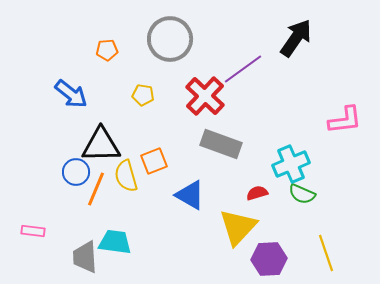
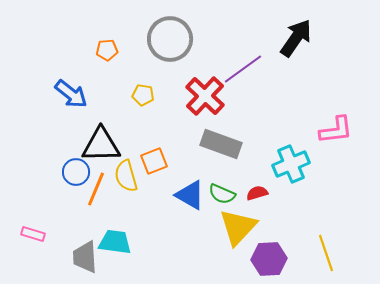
pink L-shape: moved 9 px left, 10 px down
green semicircle: moved 80 px left
pink rectangle: moved 3 px down; rotated 10 degrees clockwise
